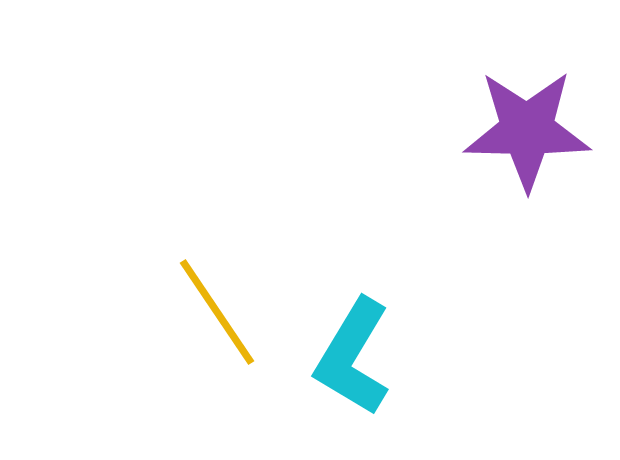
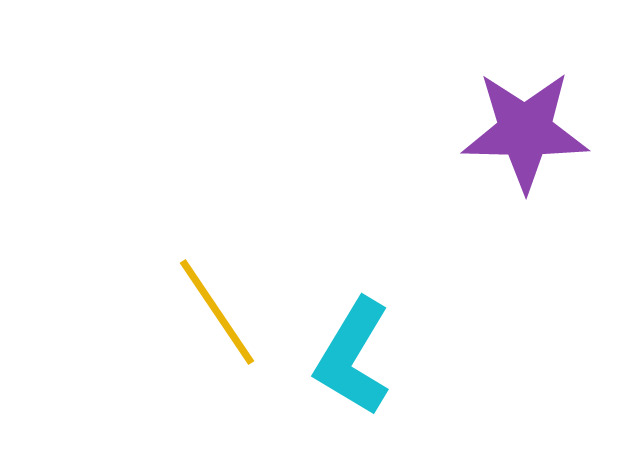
purple star: moved 2 px left, 1 px down
